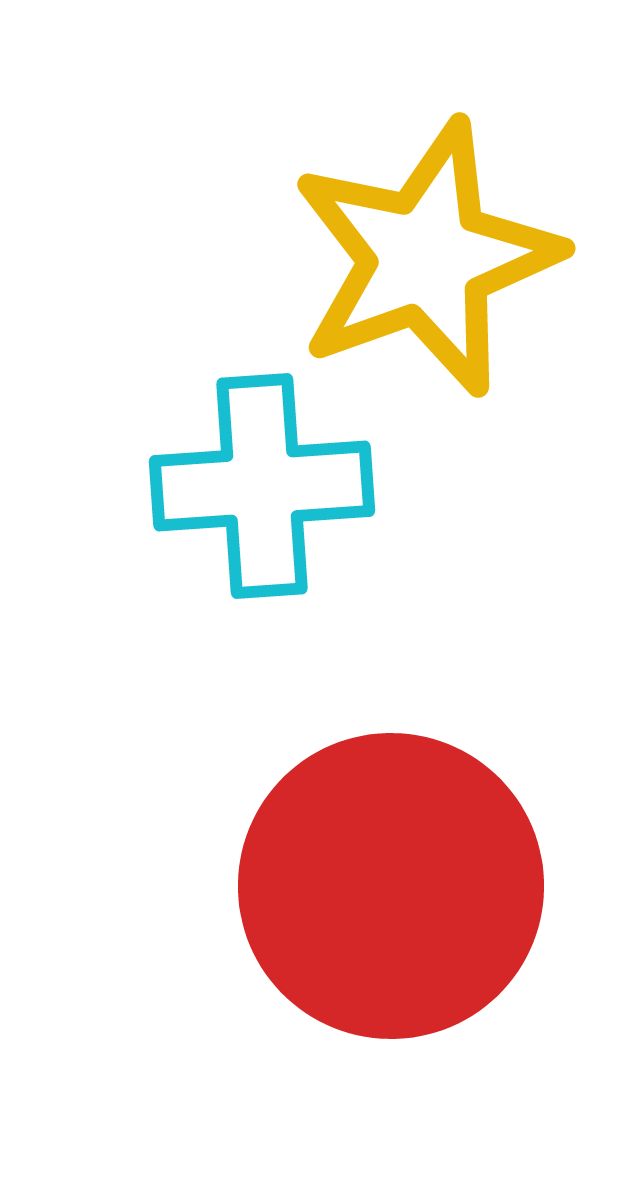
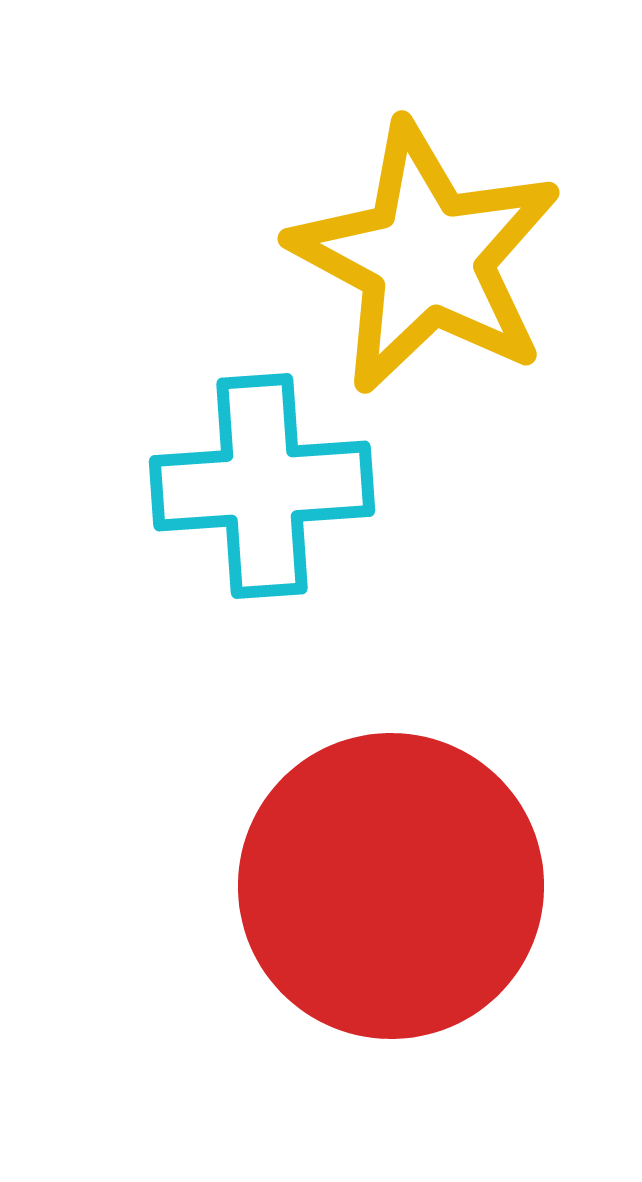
yellow star: rotated 24 degrees counterclockwise
